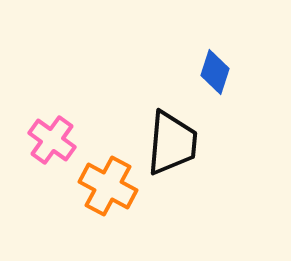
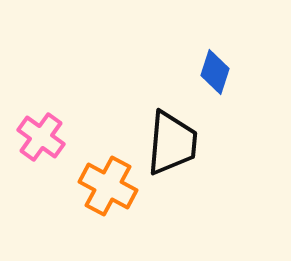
pink cross: moved 11 px left, 3 px up
